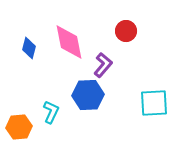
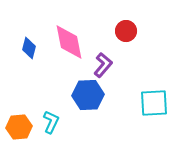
cyan L-shape: moved 10 px down
